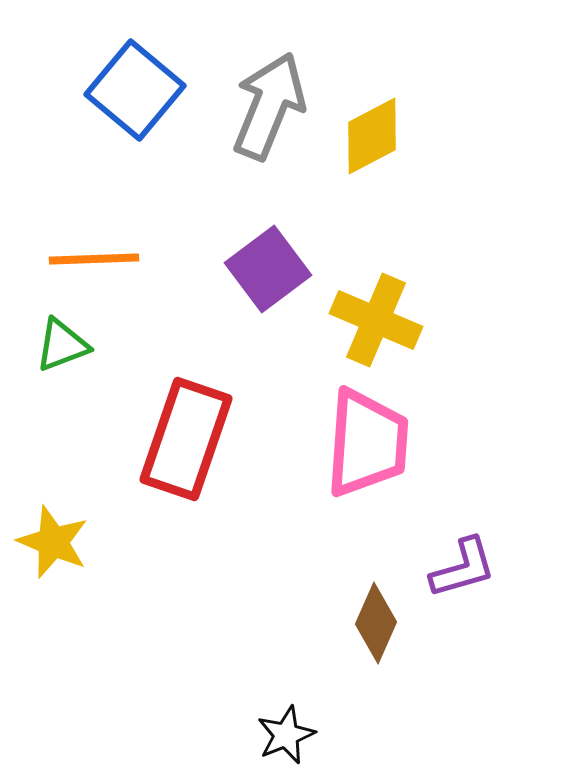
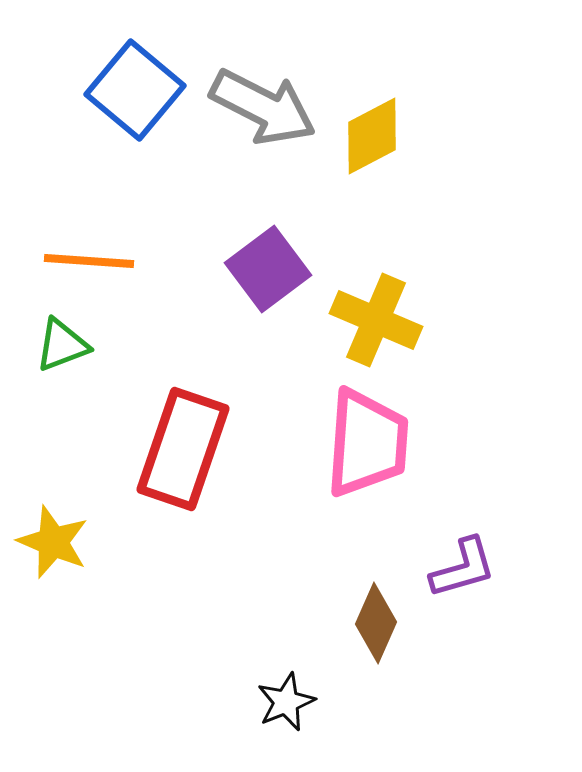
gray arrow: moved 6 px left, 1 px down; rotated 95 degrees clockwise
orange line: moved 5 px left, 2 px down; rotated 6 degrees clockwise
red rectangle: moved 3 px left, 10 px down
black star: moved 33 px up
